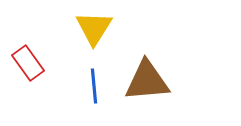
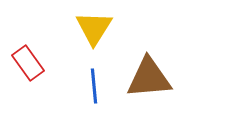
brown triangle: moved 2 px right, 3 px up
